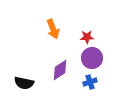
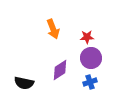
purple circle: moved 1 px left
